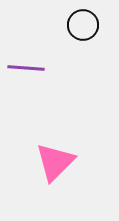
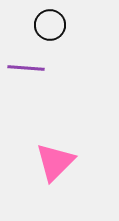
black circle: moved 33 px left
